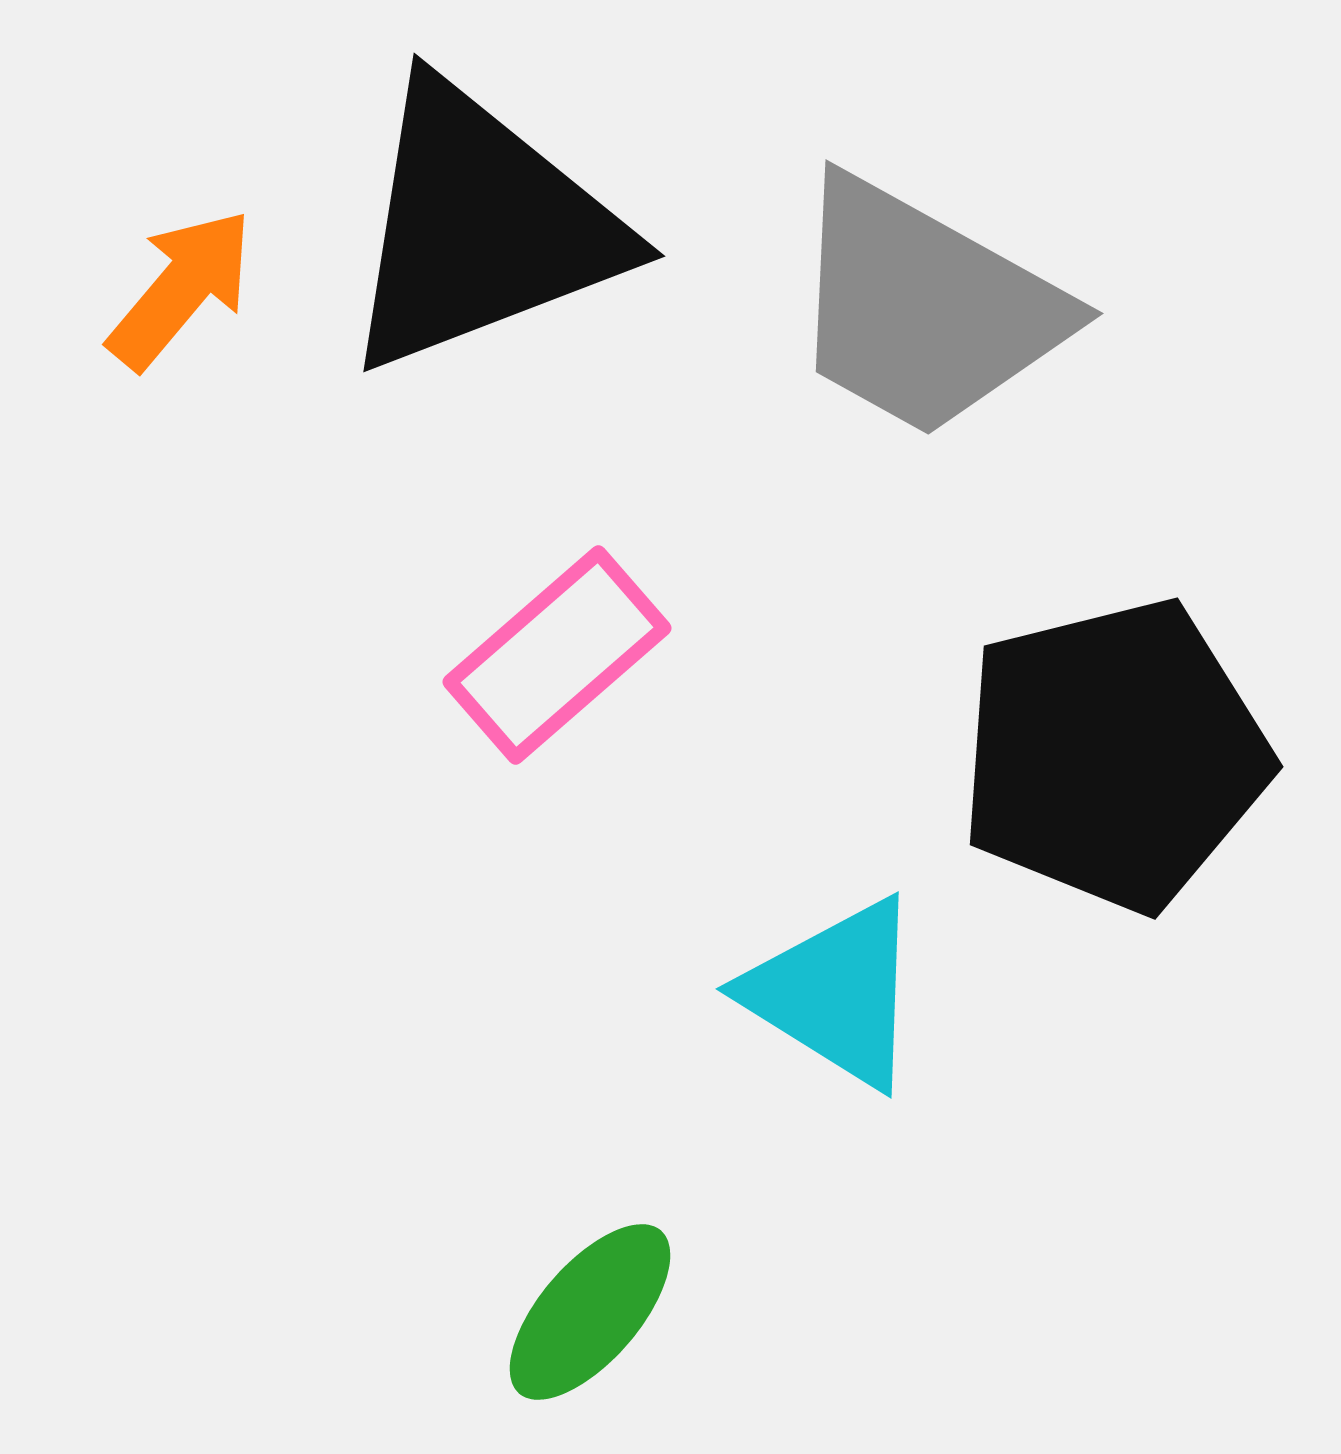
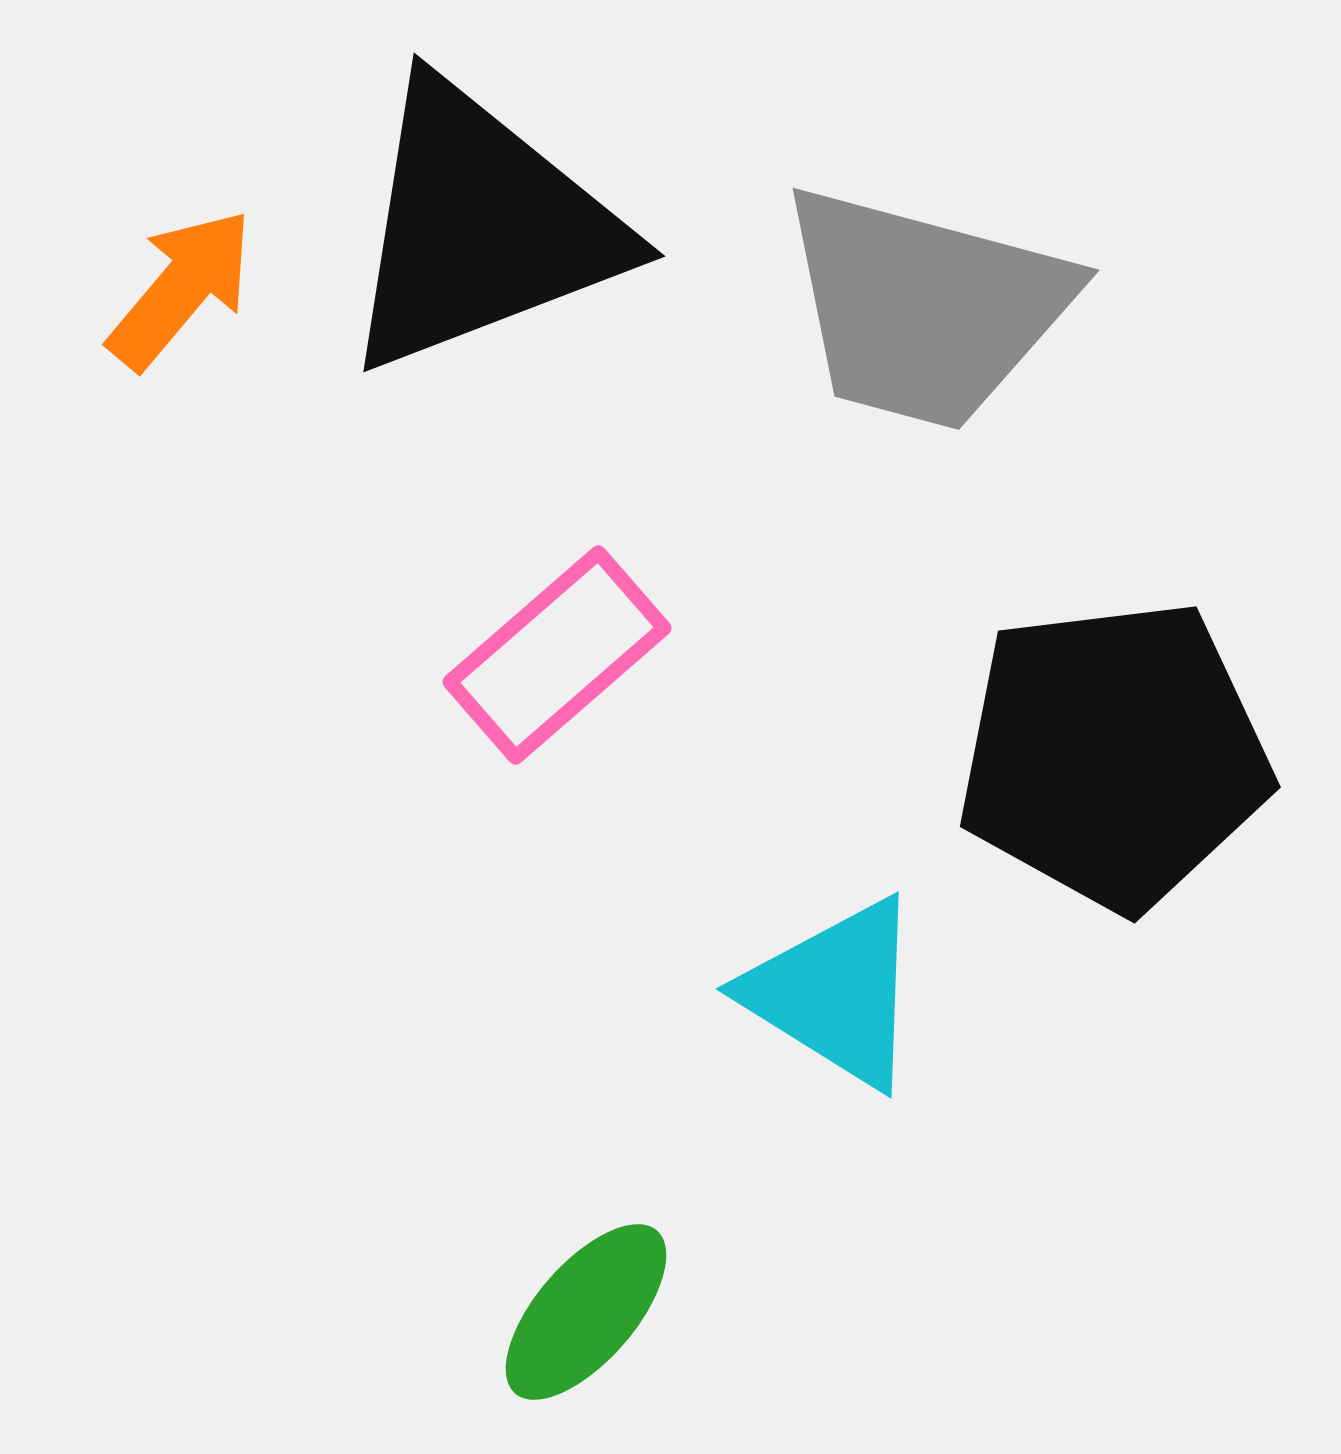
gray trapezoid: rotated 14 degrees counterclockwise
black pentagon: rotated 7 degrees clockwise
green ellipse: moved 4 px left
